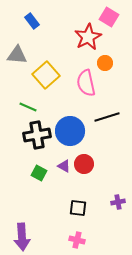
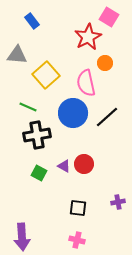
black line: rotated 25 degrees counterclockwise
blue circle: moved 3 px right, 18 px up
